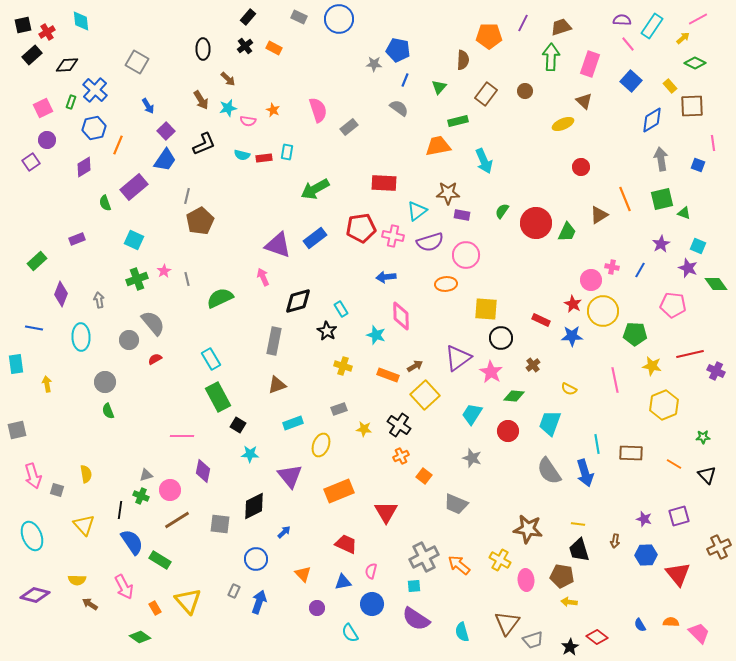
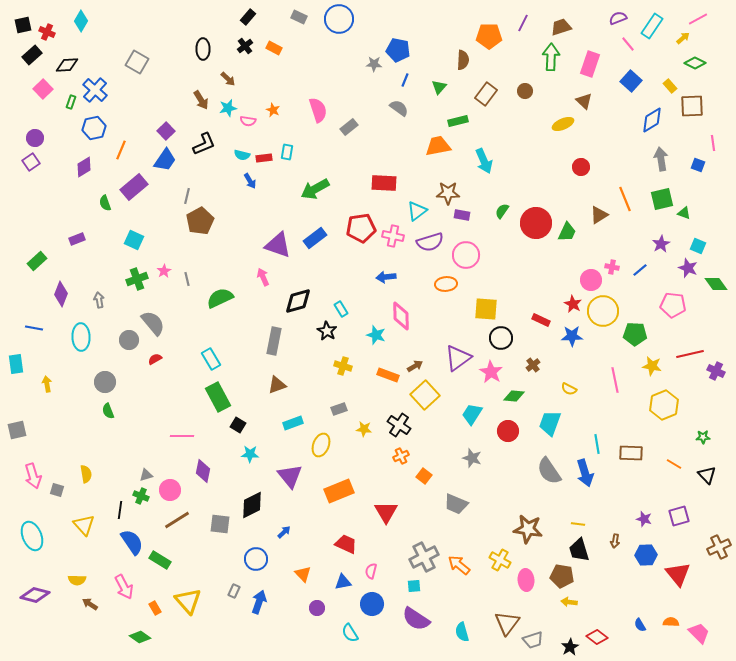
purple semicircle at (622, 20): moved 4 px left, 2 px up; rotated 24 degrees counterclockwise
cyan diamond at (81, 21): rotated 35 degrees clockwise
red cross at (47, 32): rotated 35 degrees counterclockwise
blue arrow at (148, 106): moved 102 px right, 75 px down
pink square at (43, 108): moved 19 px up; rotated 18 degrees counterclockwise
purple circle at (47, 140): moved 12 px left, 2 px up
orange line at (118, 145): moved 3 px right, 5 px down
blue line at (640, 270): rotated 21 degrees clockwise
black diamond at (254, 506): moved 2 px left, 1 px up
